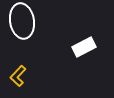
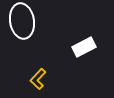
yellow L-shape: moved 20 px right, 3 px down
